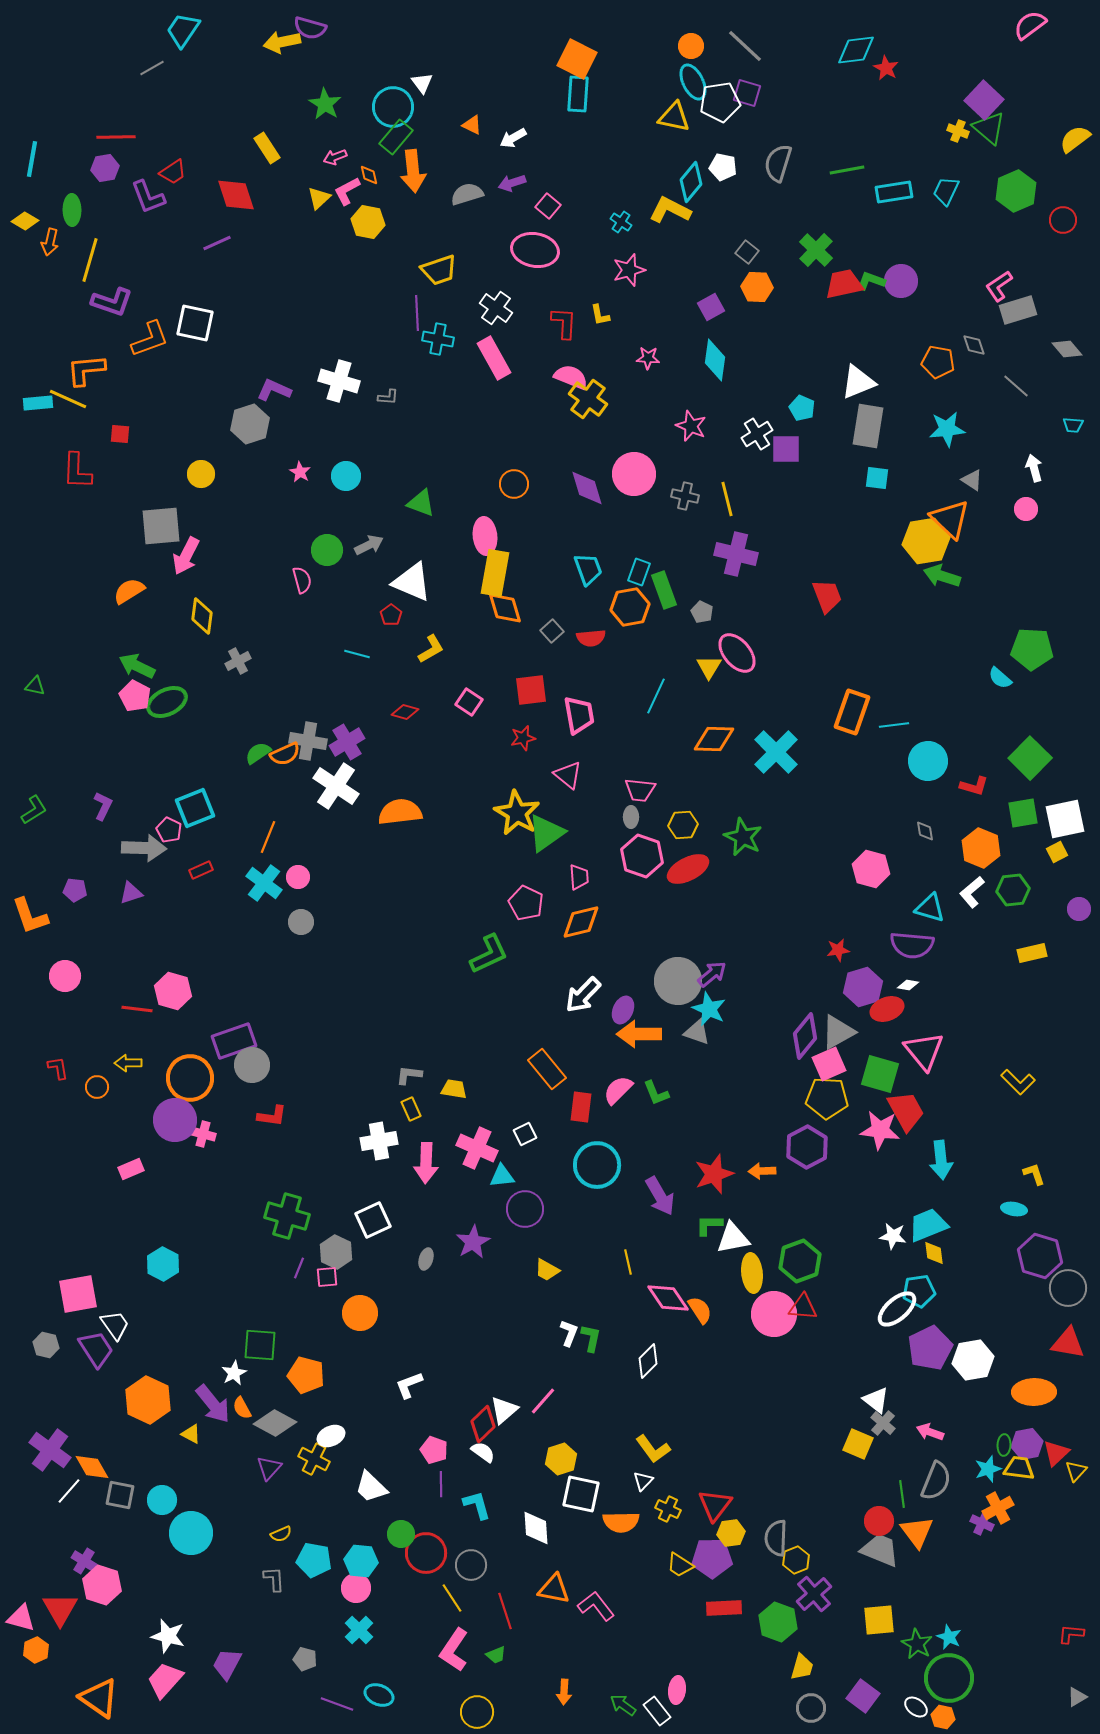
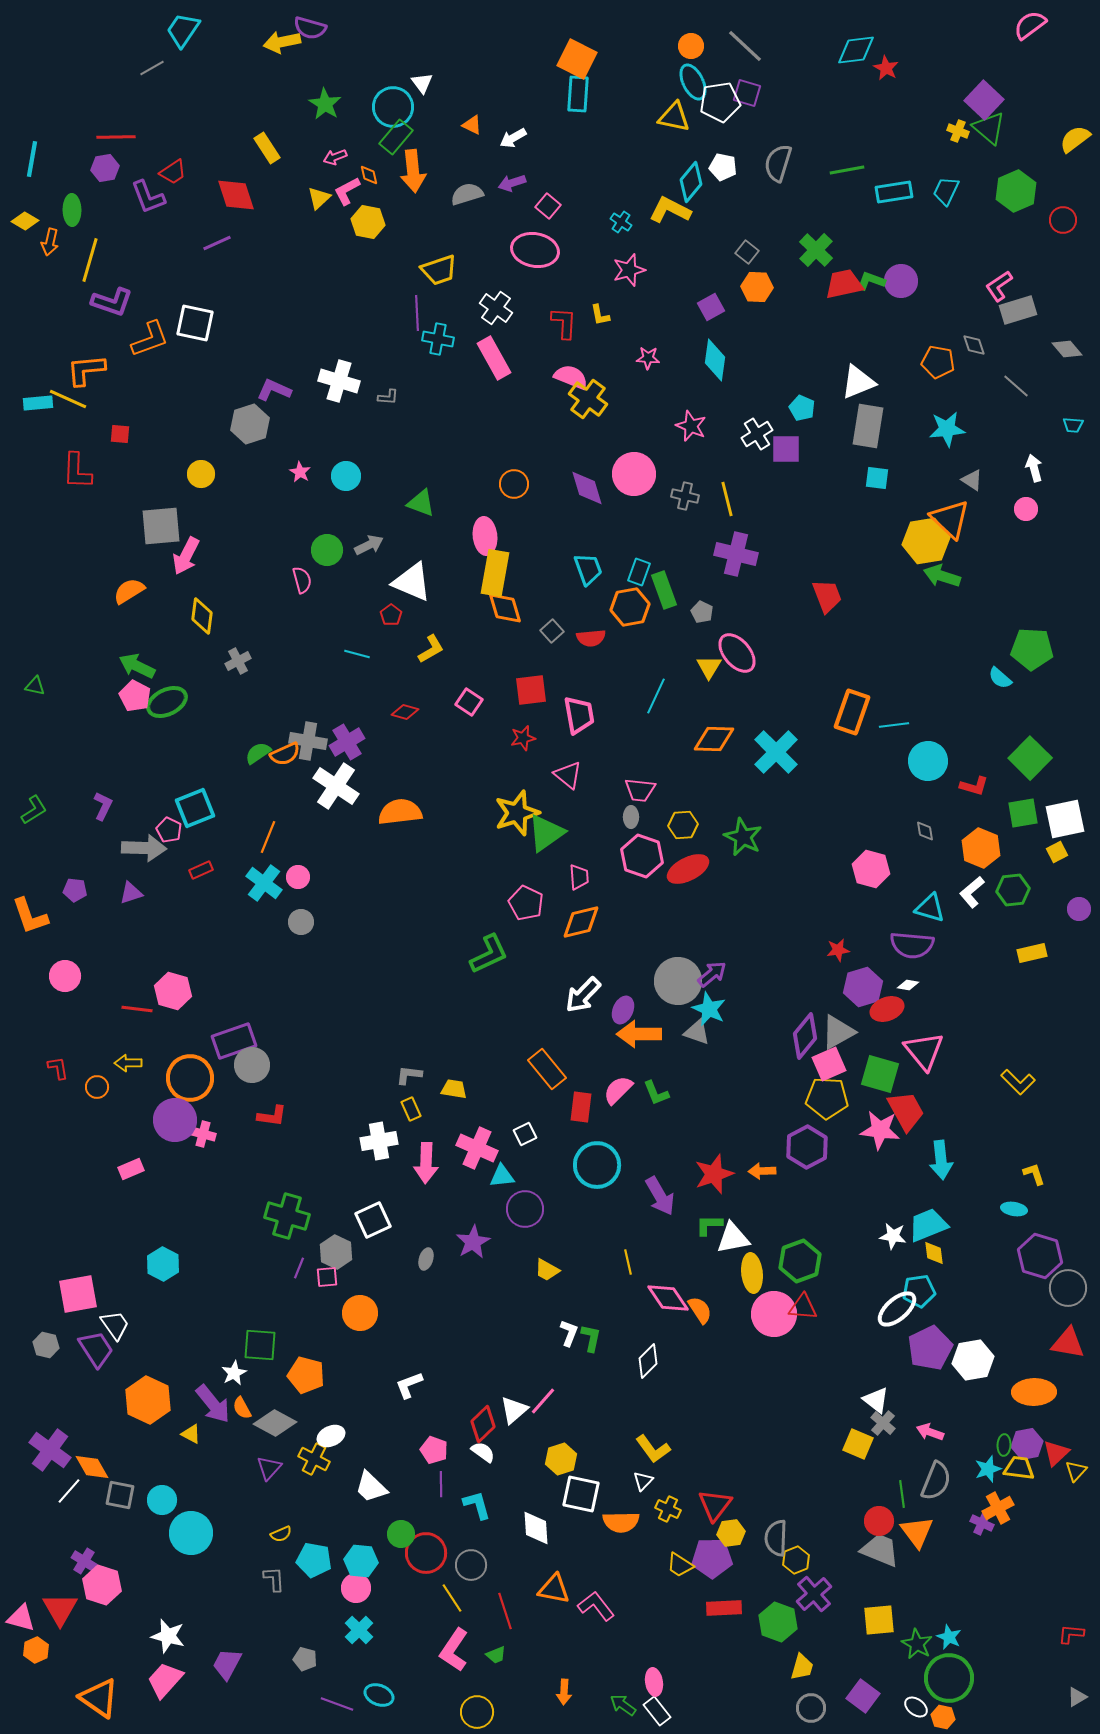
yellow star at (517, 813): rotated 24 degrees clockwise
white triangle at (504, 1410): moved 10 px right
pink ellipse at (677, 1690): moved 23 px left, 8 px up; rotated 16 degrees counterclockwise
